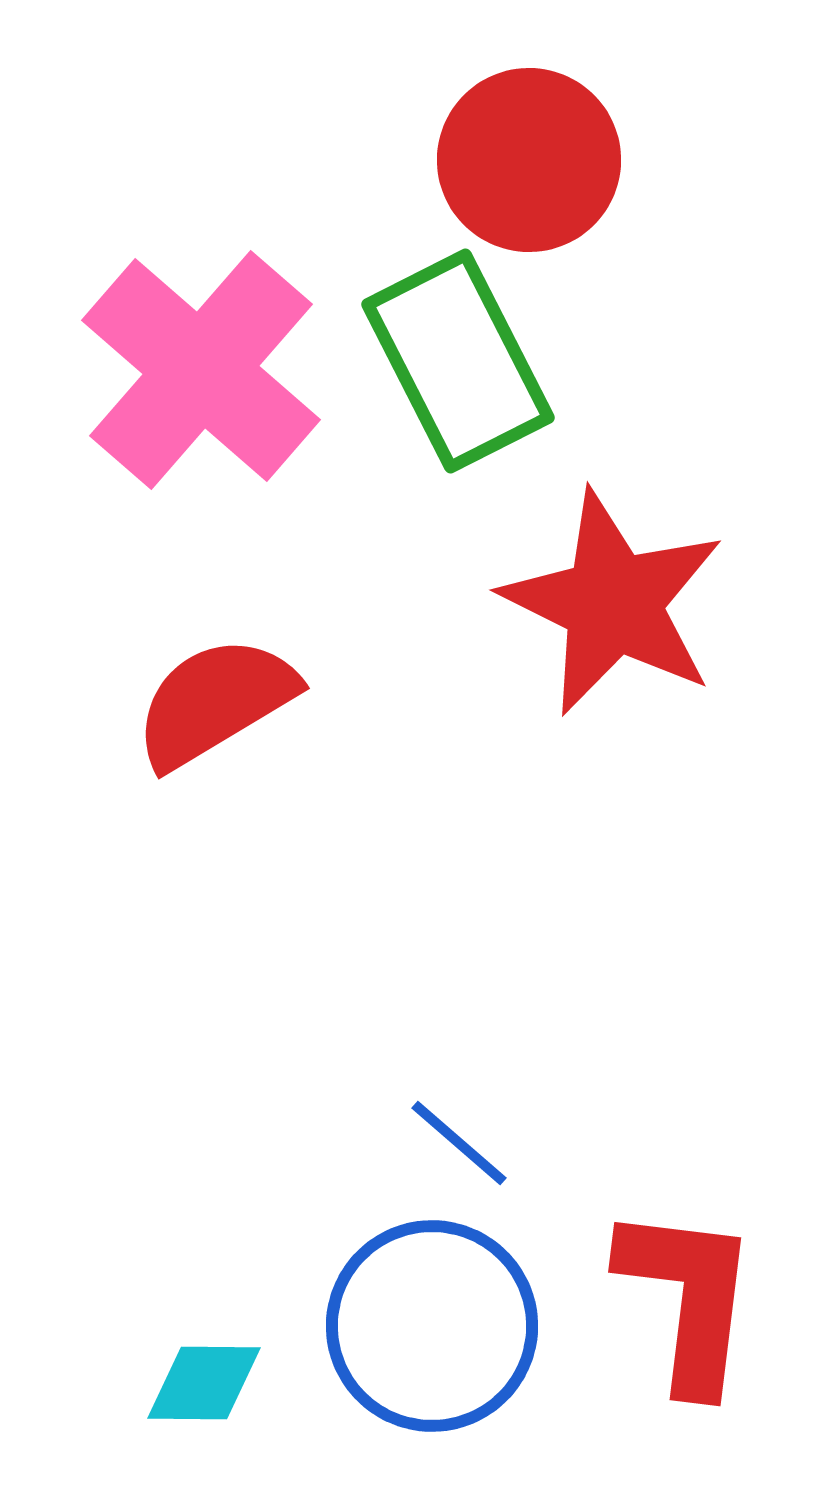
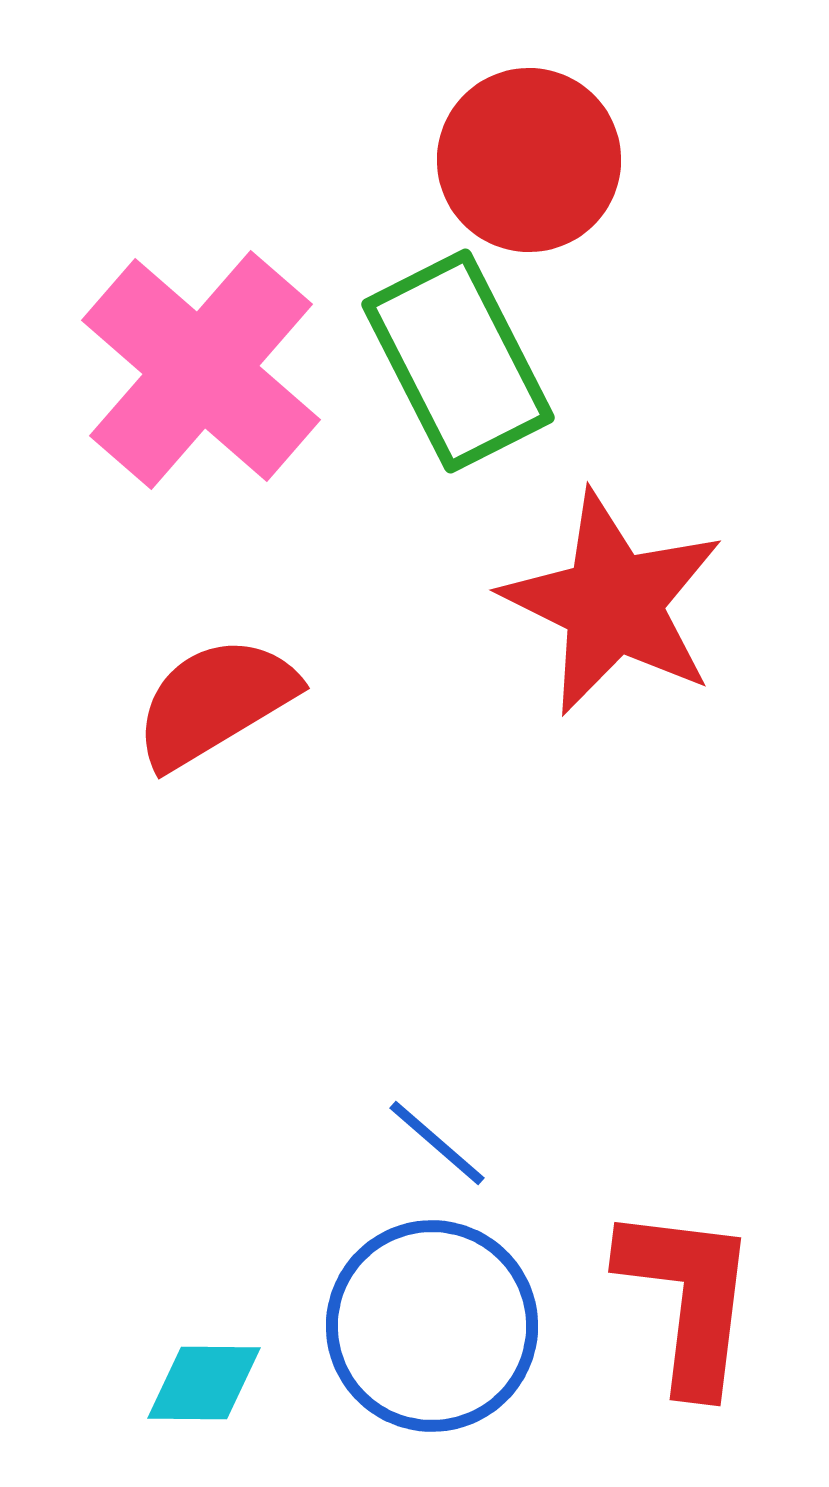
blue line: moved 22 px left
